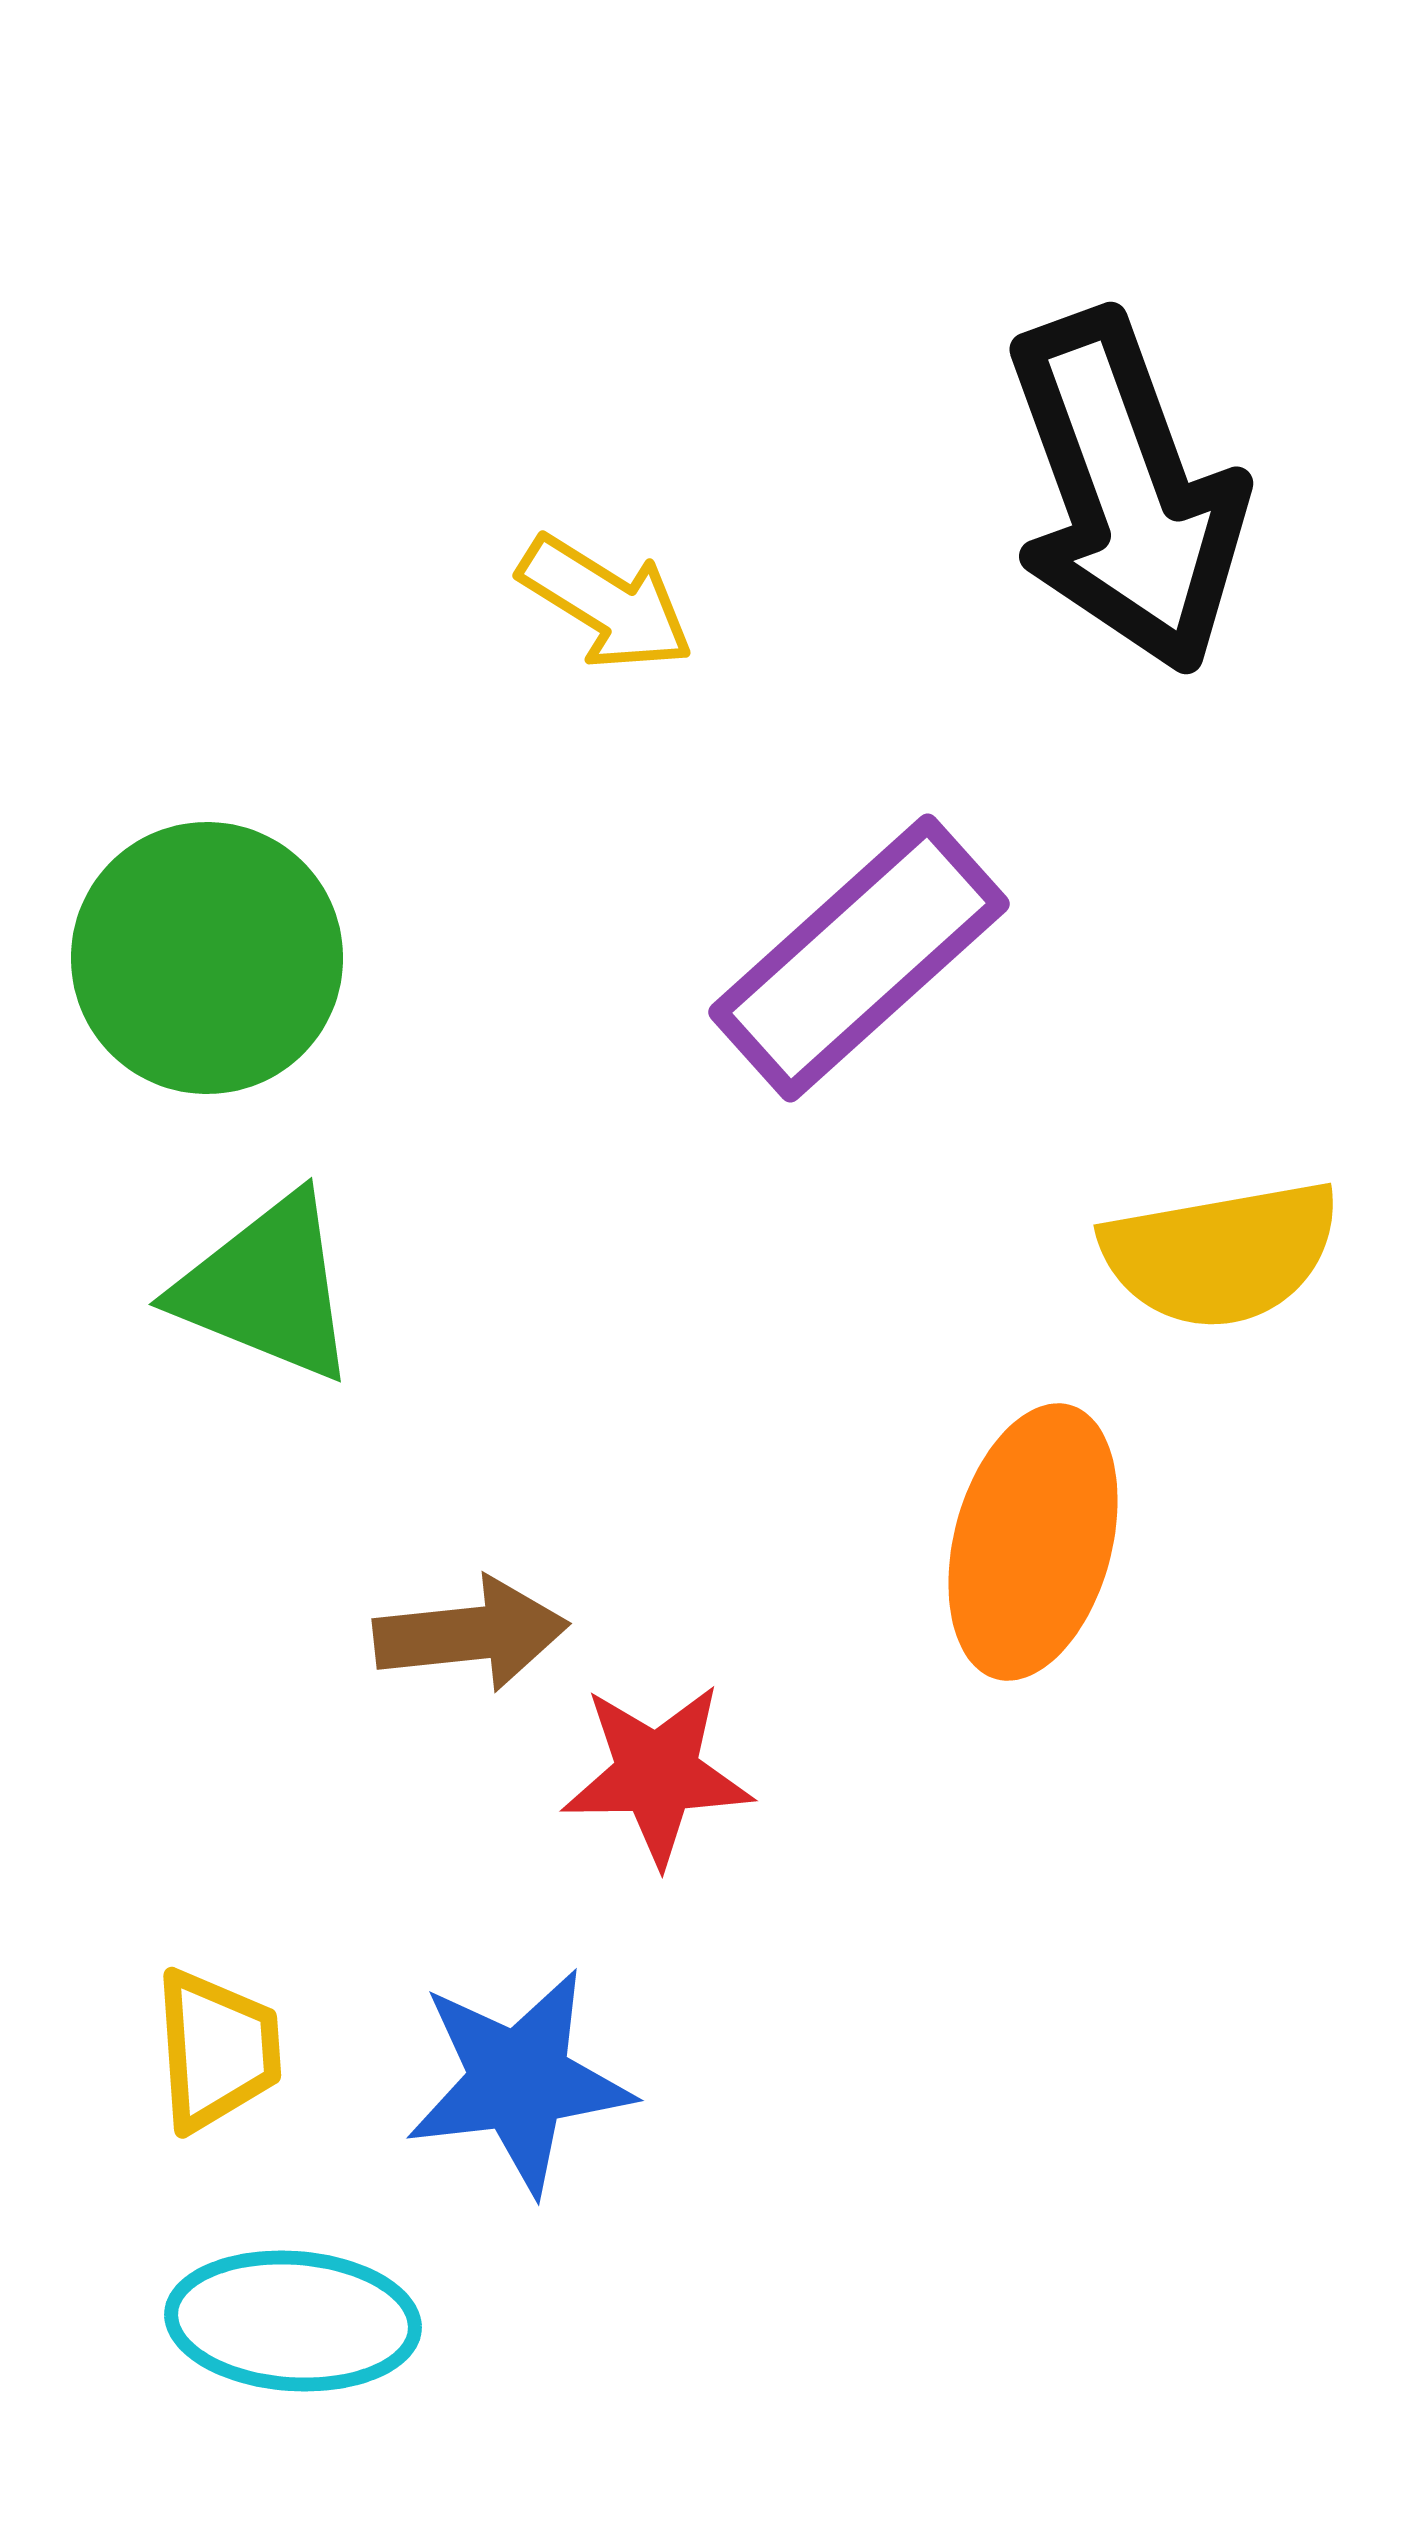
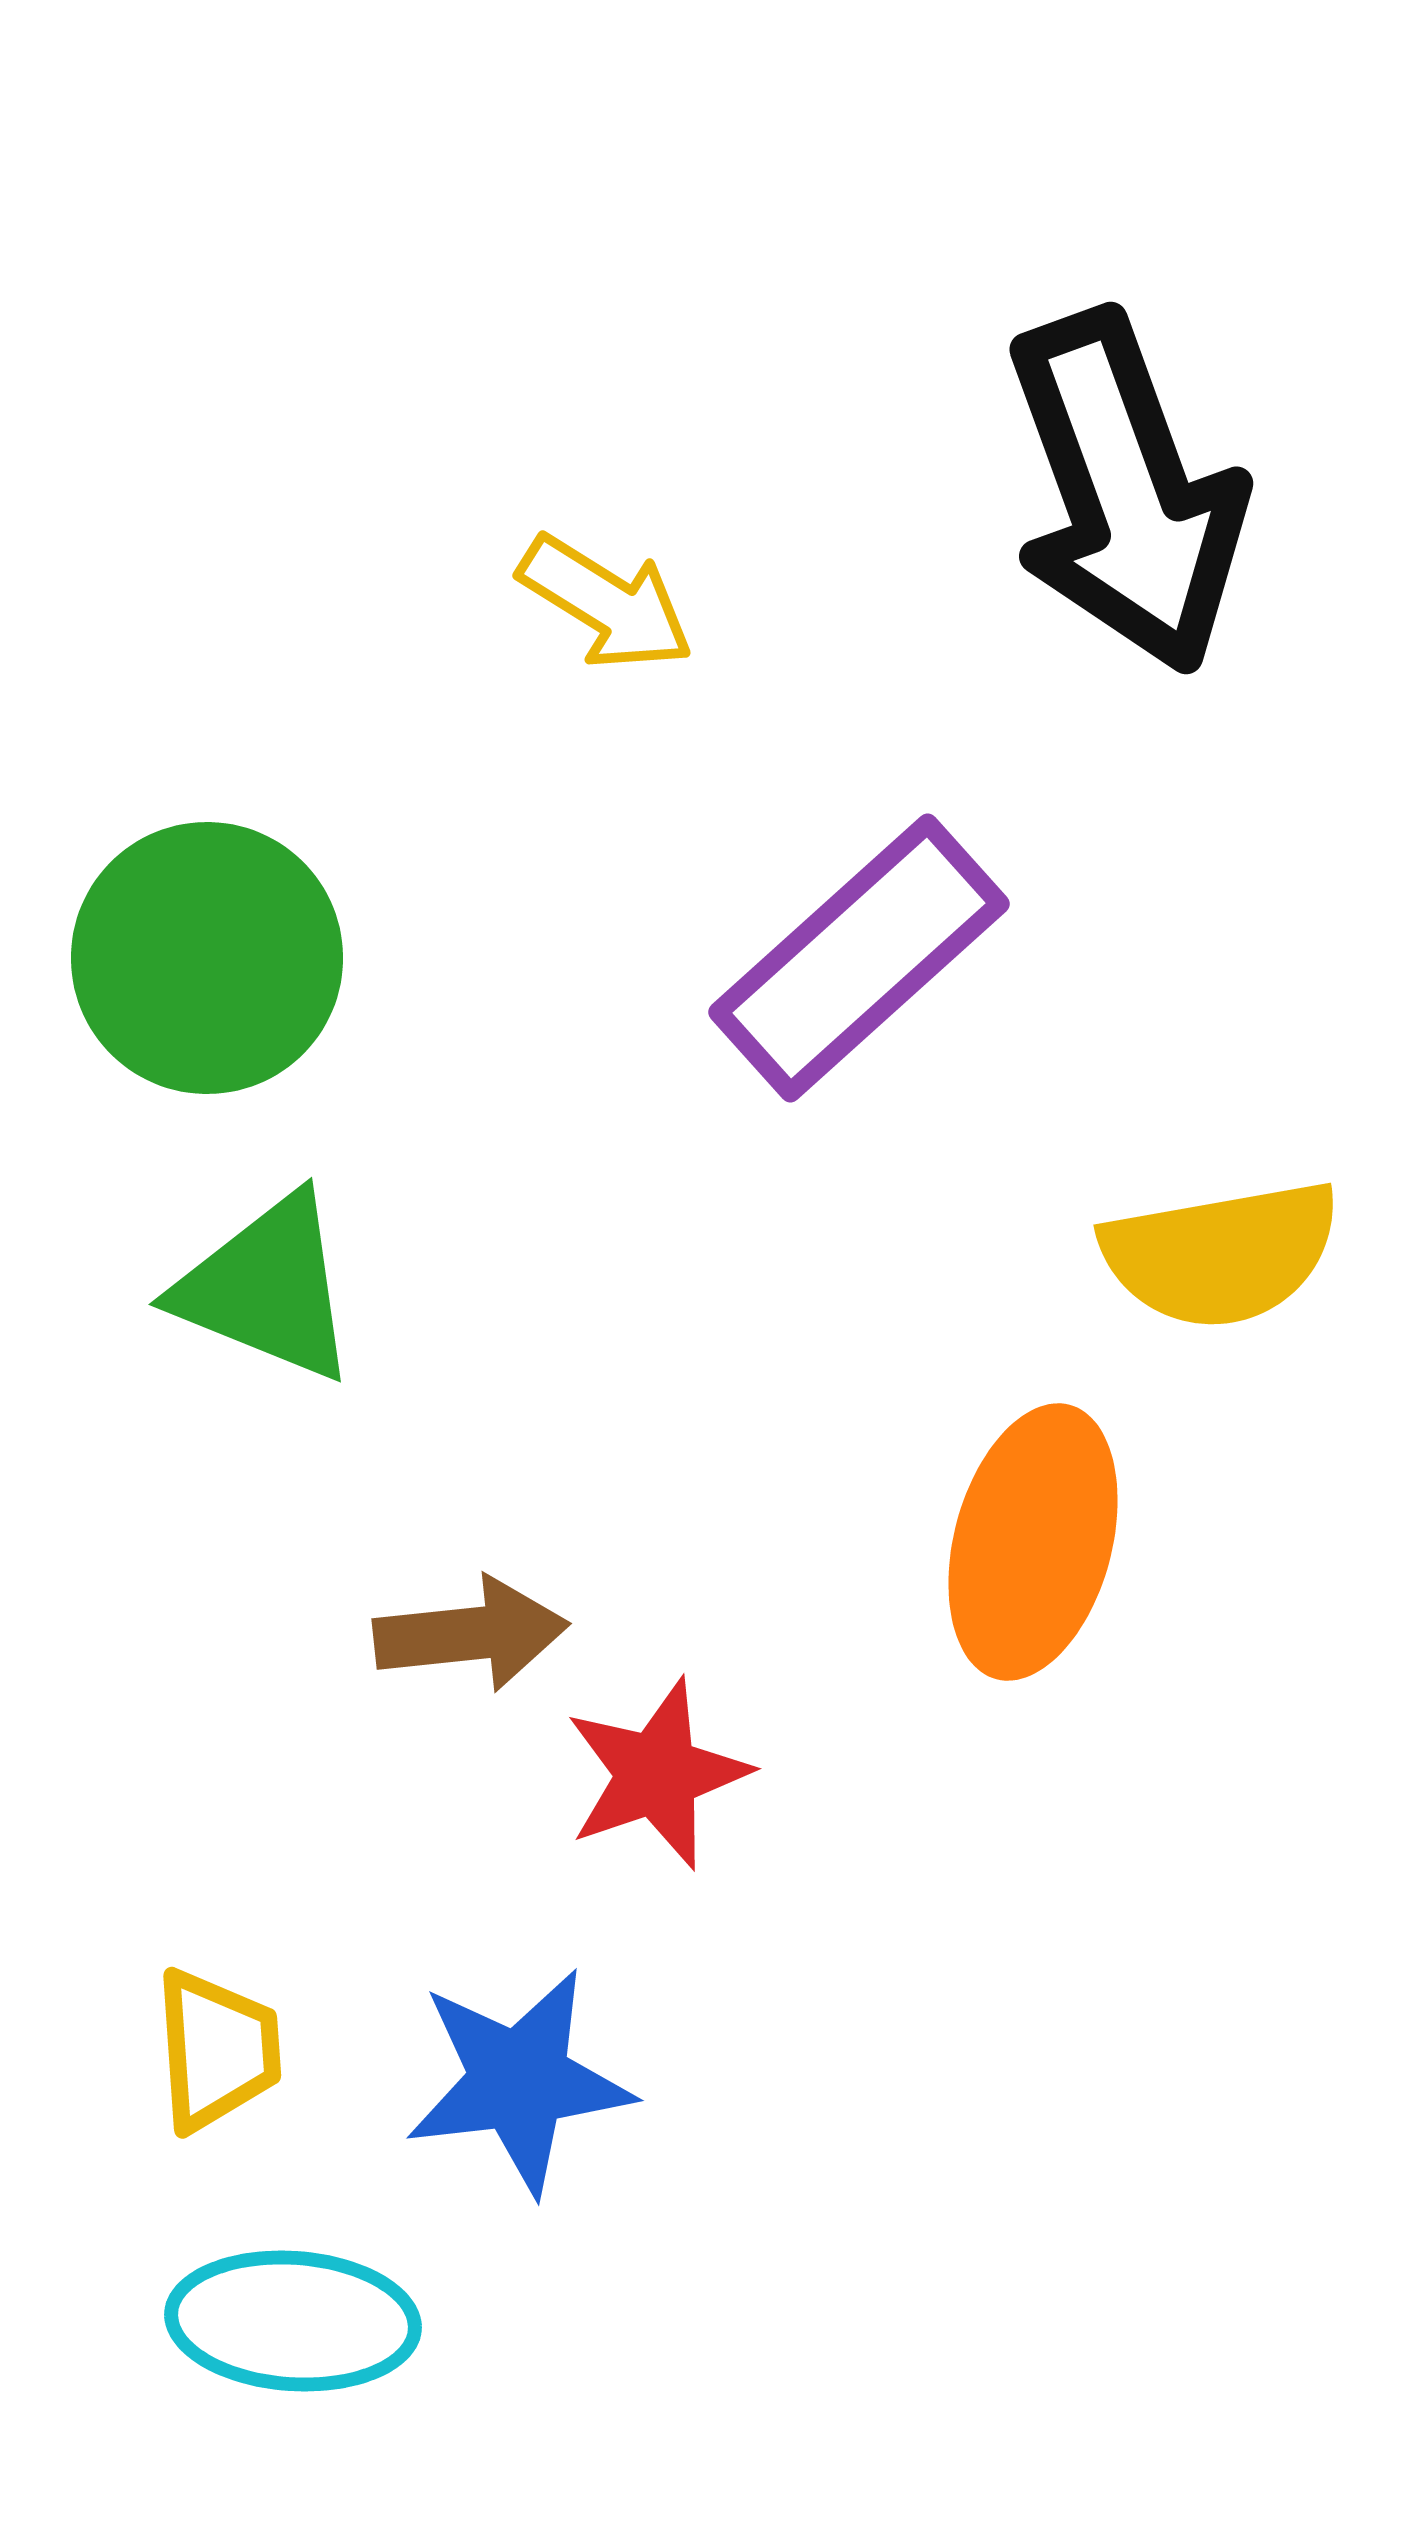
red star: rotated 18 degrees counterclockwise
